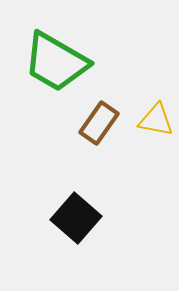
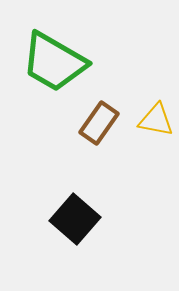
green trapezoid: moved 2 px left
black square: moved 1 px left, 1 px down
